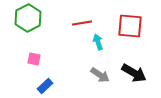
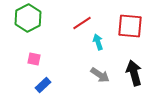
red line: rotated 24 degrees counterclockwise
black arrow: rotated 135 degrees counterclockwise
blue rectangle: moved 2 px left, 1 px up
